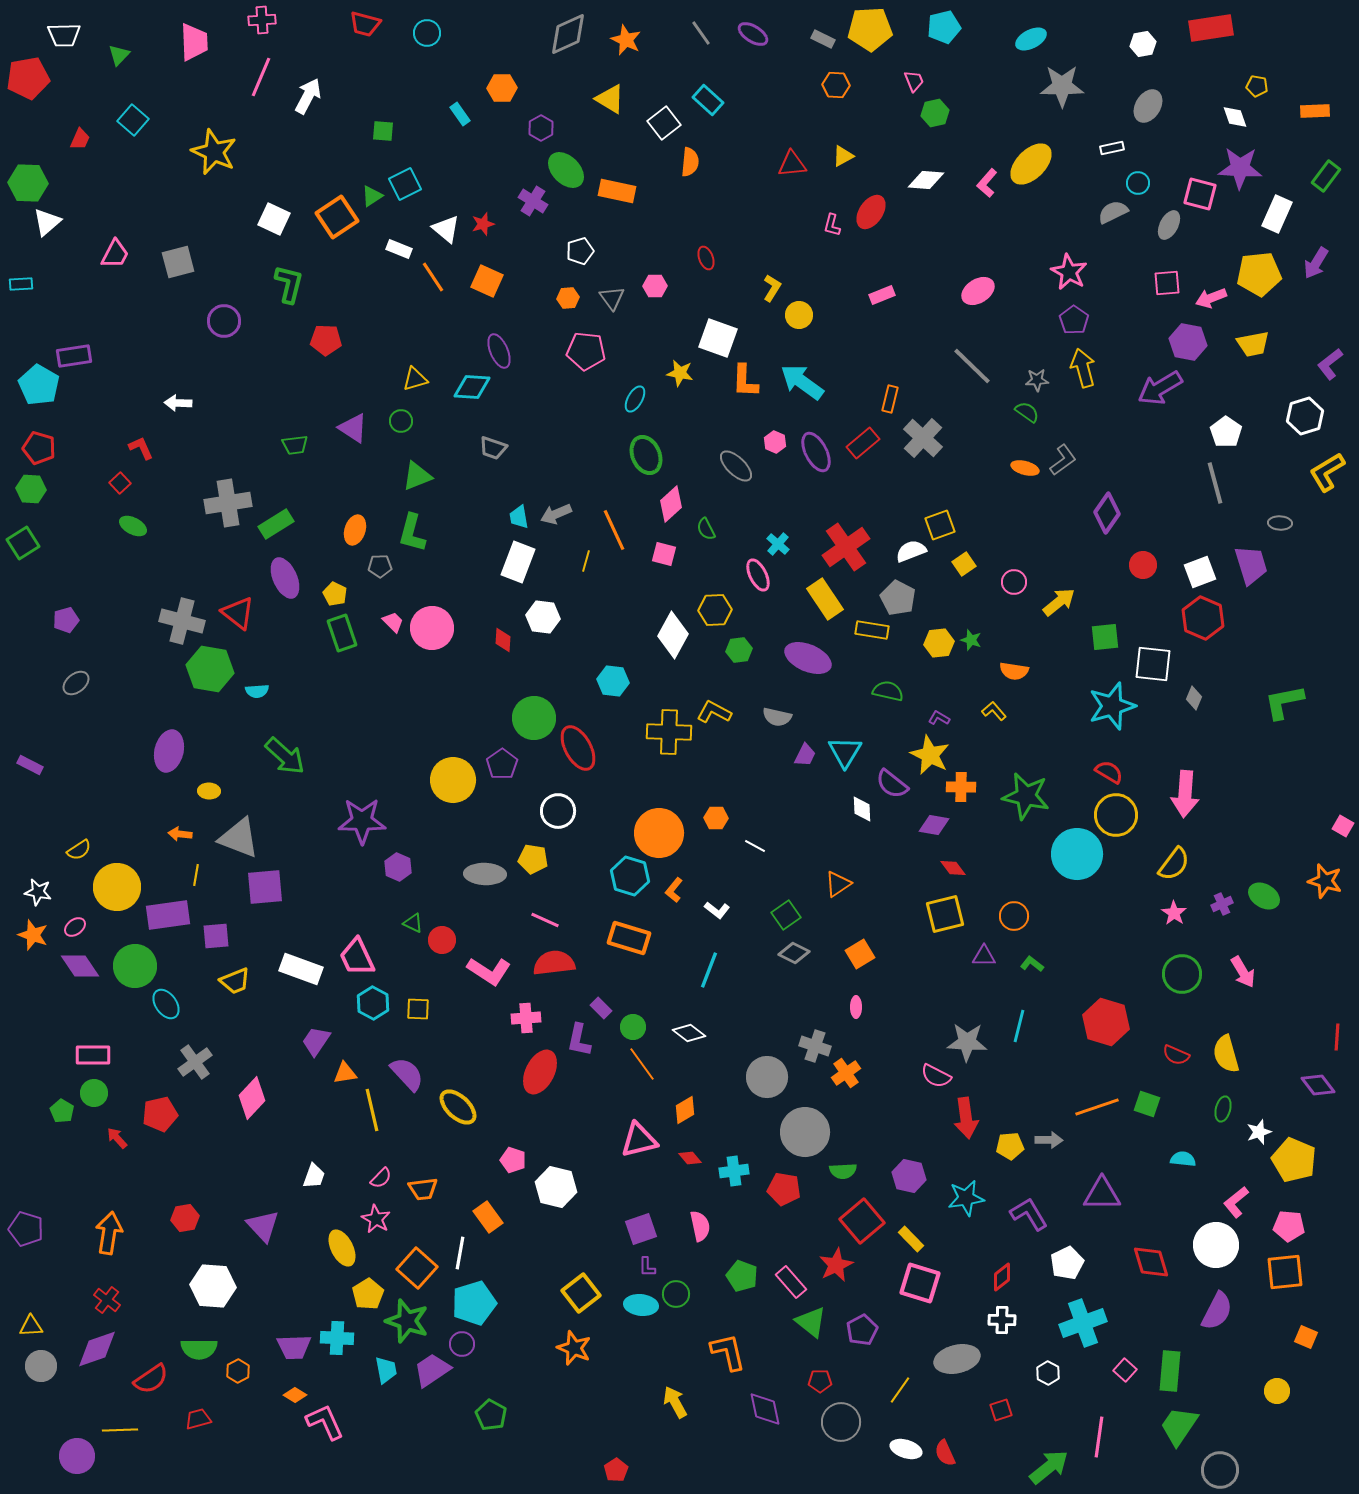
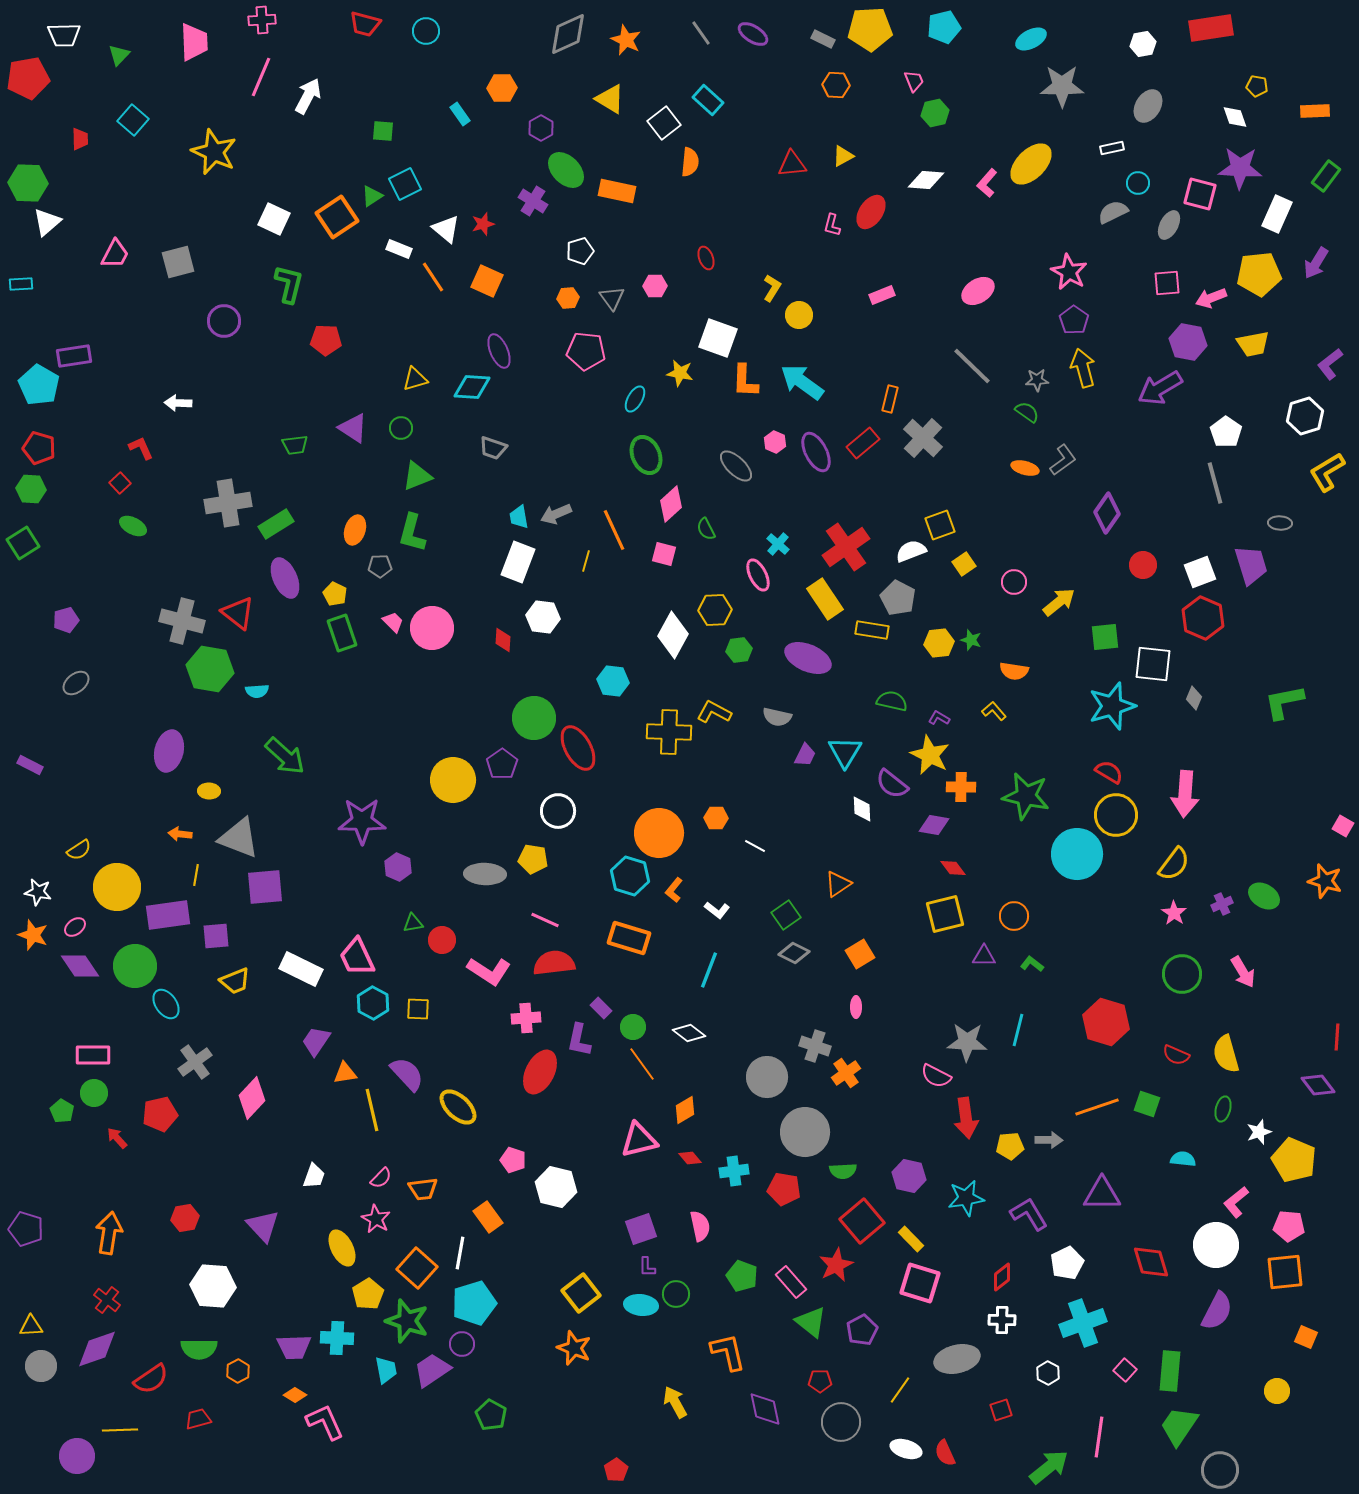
cyan circle at (427, 33): moved 1 px left, 2 px up
red trapezoid at (80, 139): rotated 25 degrees counterclockwise
green circle at (401, 421): moved 7 px down
green semicircle at (888, 691): moved 4 px right, 10 px down
green triangle at (413, 923): rotated 35 degrees counterclockwise
white rectangle at (301, 969): rotated 6 degrees clockwise
cyan line at (1019, 1026): moved 1 px left, 4 px down
